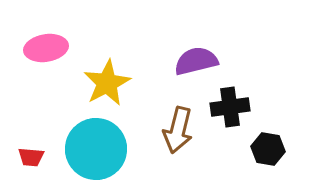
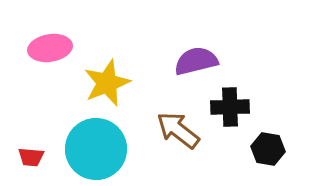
pink ellipse: moved 4 px right
yellow star: rotated 6 degrees clockwise
black cross: rotated 6 degrees clockwise
brown arrow: rotated 114 degrees clockwise
